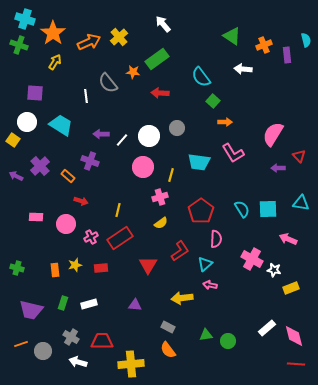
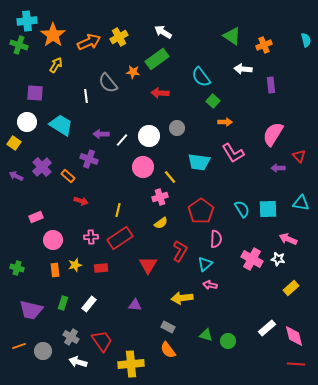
cyan cross at (25, 19): moved 2 px right, 2 px down; rotated 24 degrees counterclockwise
white arrow at (163, 24): moved 8 px down; rotated 18 degrees counterclockwise
orange star at (53, 33): moved 2 px down
yellow cross at (119, 37): rotated 12 degrees clockwise
purple rectangle at (287, 55): moved 16 px left, 30 px down
yellow arrow at (55, 62): moved 1 px right, 3 px down
yellow square at (13, 140): moved 1 px right, 3 px down
purple cross at (90, 161): moved 1 px left, 2 px up
purple cross at (40, 166): moved 2 px right, 1 px down
yellow line at (171, 175): moved 1 px left, 2 px down; rotated 56 degrees counterclockwise
pink rectangle at (36, 217): rotated 24 degrees counterclockwise
pink circle at (66, 224): moved 13 px left, 16 px down
pink cross at (91, 237): rotated 24 degrees clockwise
red L-shape at (180, 251): rotated 25 degrees counterclockwise
white star at (274, 270): moved 4 px right, 11 px up
yellow rectangle at (291, 288): rotated 21 degrees counterclockwise
white rectangle at (89, 304): rotated 35 degrees counterclockwise
green triangle at (206, 335): rotated 24 degrees clockwise
red trapezoid at (102, 341): rotated 55 degrees clockwise
orange line at (21, 344): moved 2 px left, 2 px down
